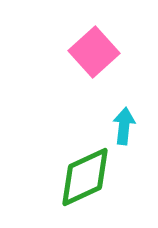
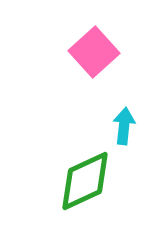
green diamond: moved 4 px down
